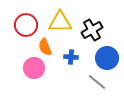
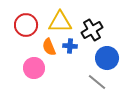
orange semicircle: moved 4 px right
blue cross: moved 1 px left, 11 px up
